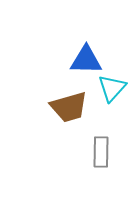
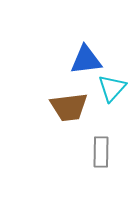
blue triangle: rotated 8 degrees counterclockwise
brown trapezoid: rotated 9 degrees clockwise
